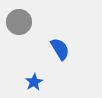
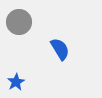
blue star: moved 18 px left
